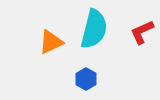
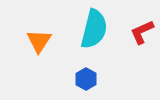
orange triangle: moved 12 px left, 1 px up; rotated 32 degrees counterclockwise
